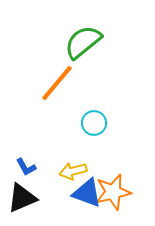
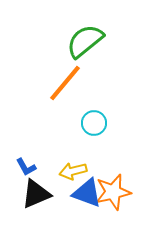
green semicircle: moved 2 px right, 1 px up
orange line: moved 8 px right
black triangle: moved 14 px right, 4 px up
